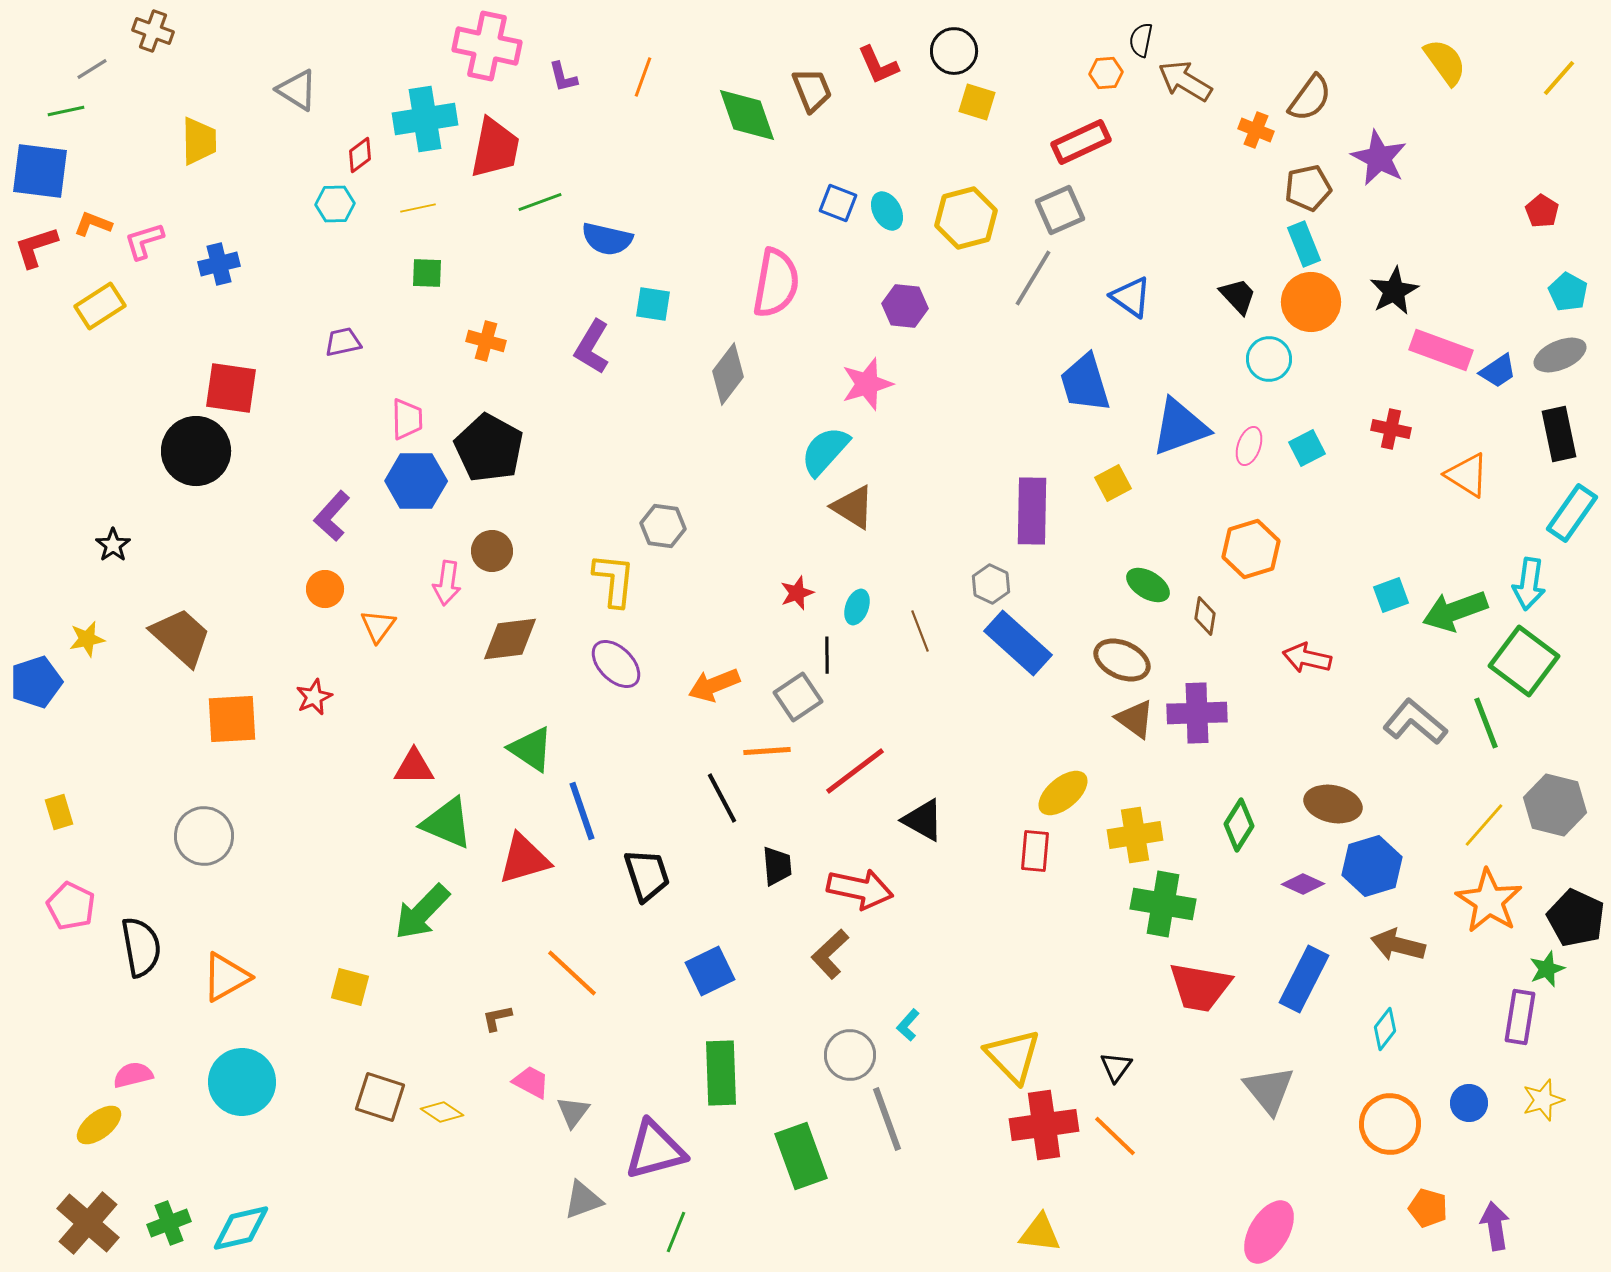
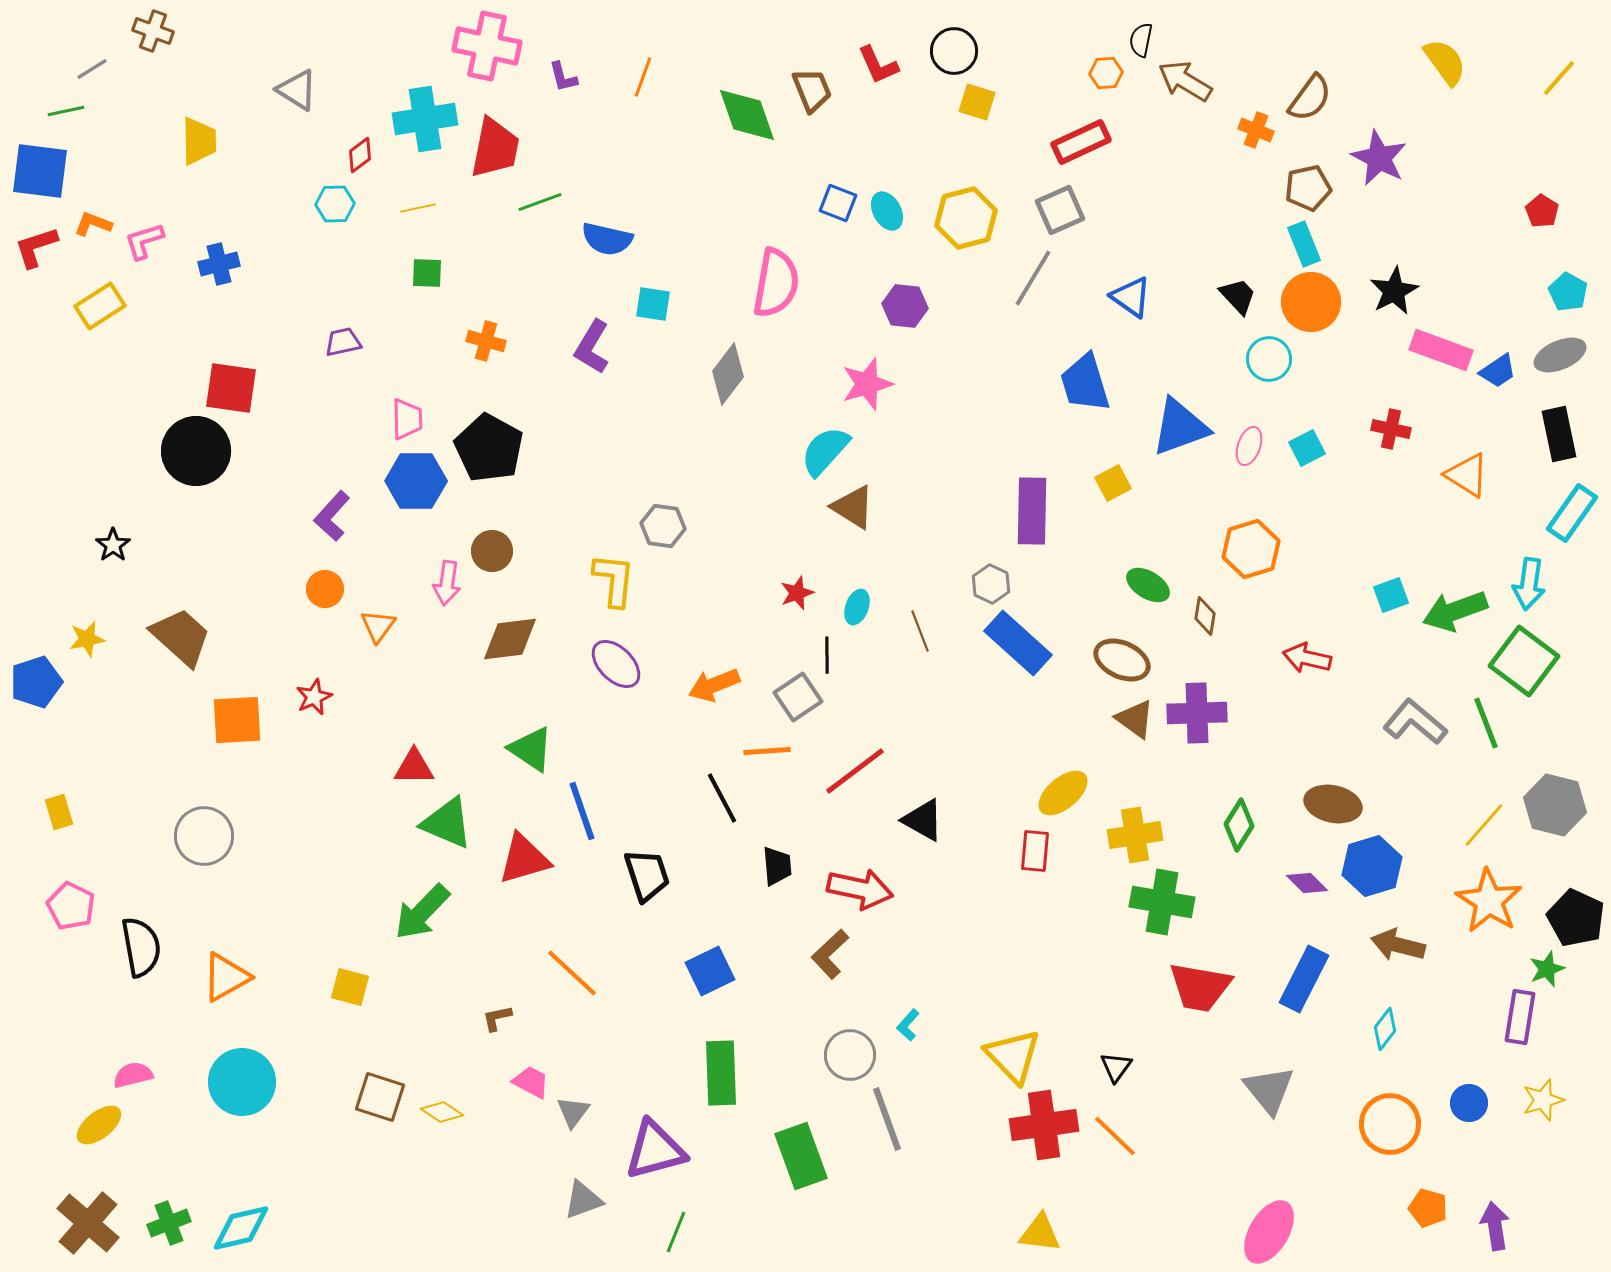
orange square at (232, 719): moved 5 px right, 1 px down
purple diamond at (1303, 884): moved 4 px right, 1 px up; rotated 21 degrees clockwise
green cross at (1163, 904): moved 1 px left, 2 px up
